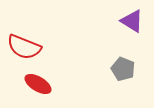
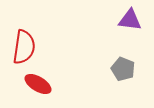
purple triangle: moved 2 px left, 1 px up; rotated 25 degrees counterclockwise
red semicircle: rotated 104 degrees counterclockwise
